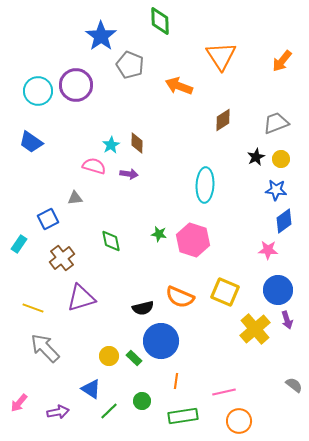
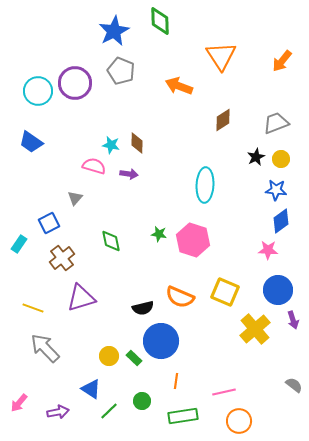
blue star at (101, 36): moved 13 px right, 5 px up; rotated 8 degrees clockwise
gray pentagon at (130, 65): moved 9 px left, 6 px down
purple circle at (76, 85): moved 1 px left, 2 px up
cyan star at (111, 145): rotated 30 degrees counterclockwise
gray triangle at (75, 198): rotated 42 degrees counterclockwise
blue square at (48, 219): moved 1 px right, 4 px down
blue diamond at (284, 221): moved 3 px left
purple arrow at (287, 320): moved 6 px right
